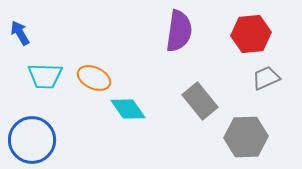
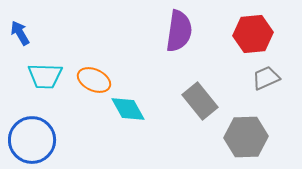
red hexagon: moved 2 px right
orange ellipse: moved 2 px down
cyan diamond: rotated 6 degrees clockwise
